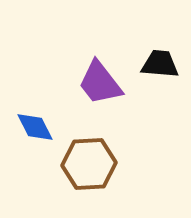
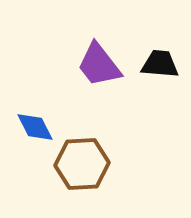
purple trapezoid: moved 1 px left, 18 px up
brown hexagon: moved 7 px left
